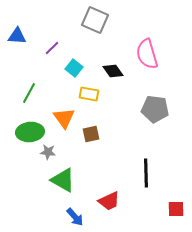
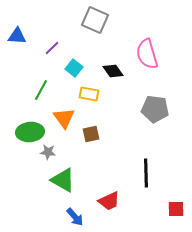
green line: moved 12 px right, 3 px up
